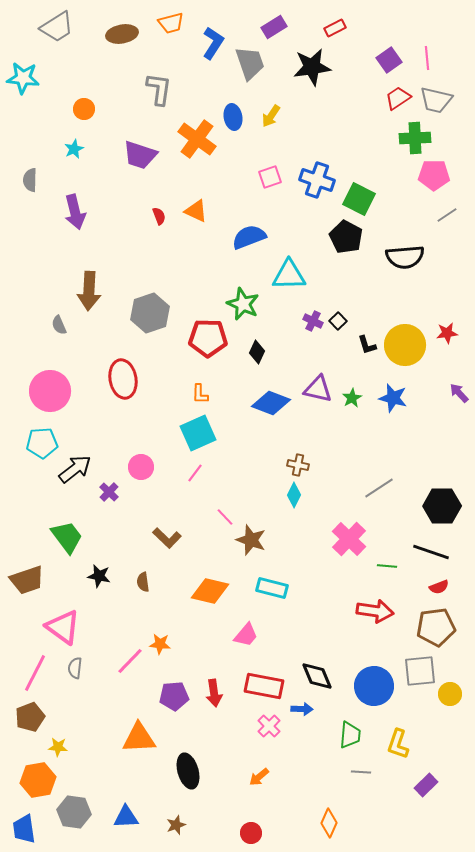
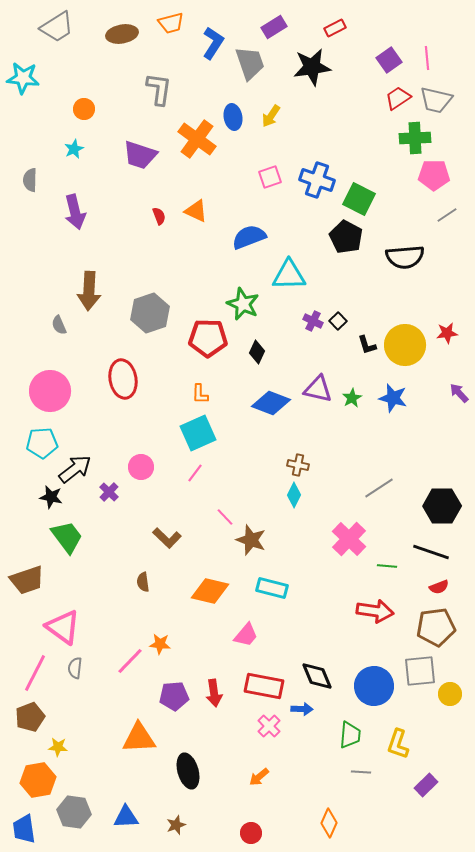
black star at (99, 576): moved 48 px left, 79 px up
